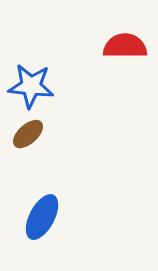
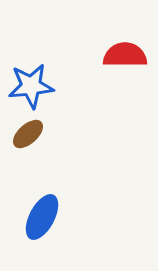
red semicircle: moved 9 px down
blue star: rotated 12 degrees counterclockwise
